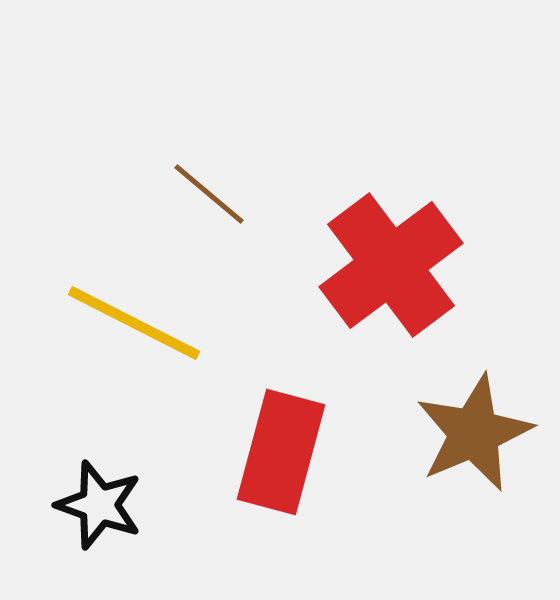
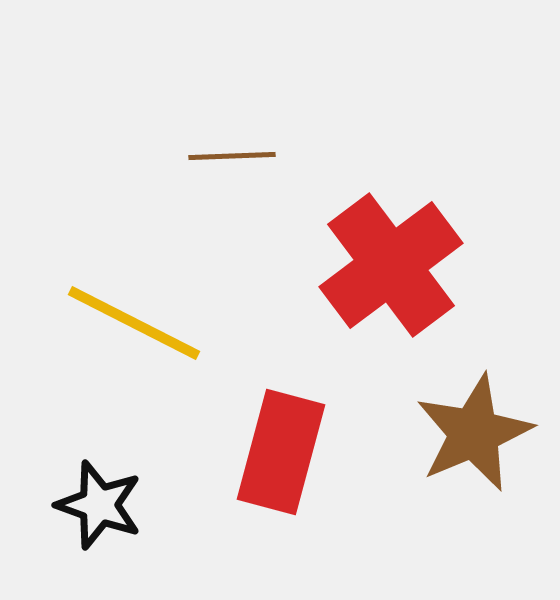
brown line: moved 23 px right, 38 px up; rotated 42 degrees counterclockwise
